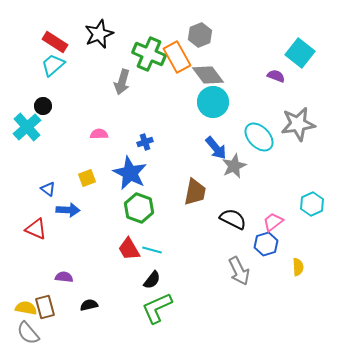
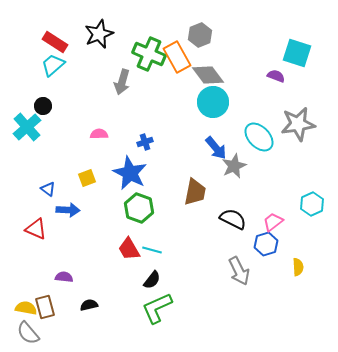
cyan square at (300, 53): moved 3 px left; rotated 20 degrees counterclockwise
